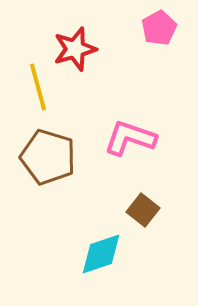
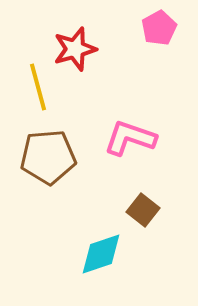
brown pentagon: rotated 22 degrees counterclockwise
